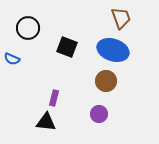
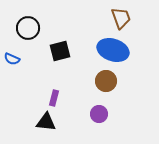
black square: moved 7 px left, 4 px down; rotated 35 degrees counterclockwise
